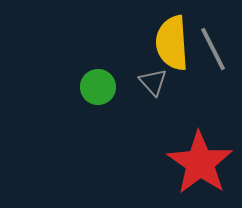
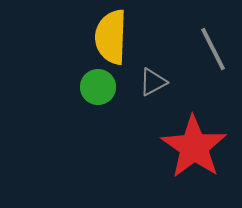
yellow semicircle: moved 61 px left, 6 px up; rotated 6 degrees clockwise
gray triangle: rotated 44 degrees clockwise
red star: moved 6 px left, 16 px up
